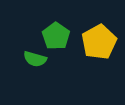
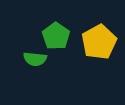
green semicircle: rotated 10 degrees counterclockwise
